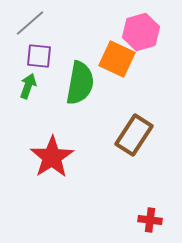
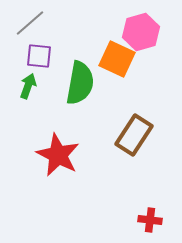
red star: moved 6 px right, 2 px up; rotated 12 degrees counterclockwise
